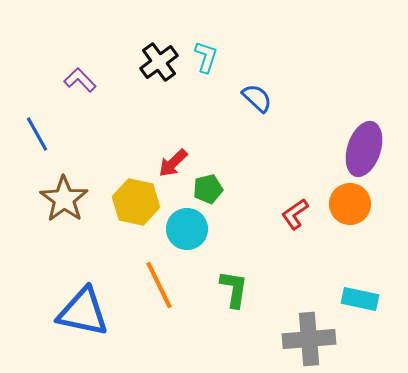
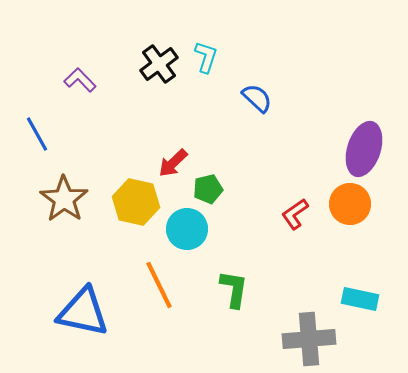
black cross: moved 2 px down
